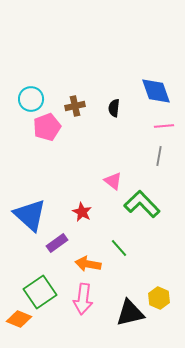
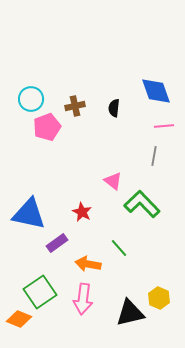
gray line: moved 5 px left
blue triangle: moved 1 px left, 1 px up; rotated 30 degrees counterclockwise
